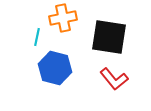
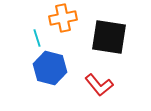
cyan line: moved 1 px down; rotated 30 degrees counterclockwise
blue hexagon: moved 5 px left
red L-shape: moved 15 px left, 6 px down
